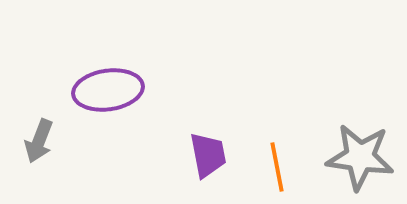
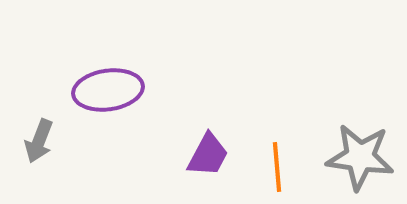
purple trapezoid: rotated 39 degrees clockwise
orange line: rotated 6 degrees clockwise
